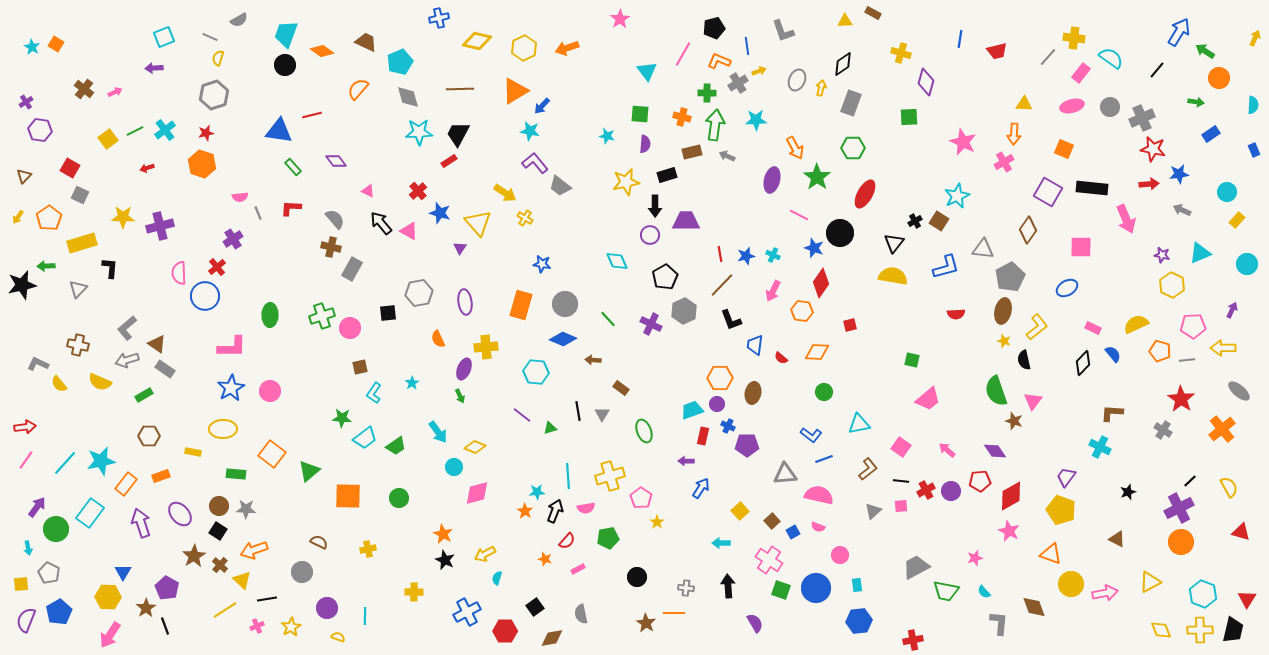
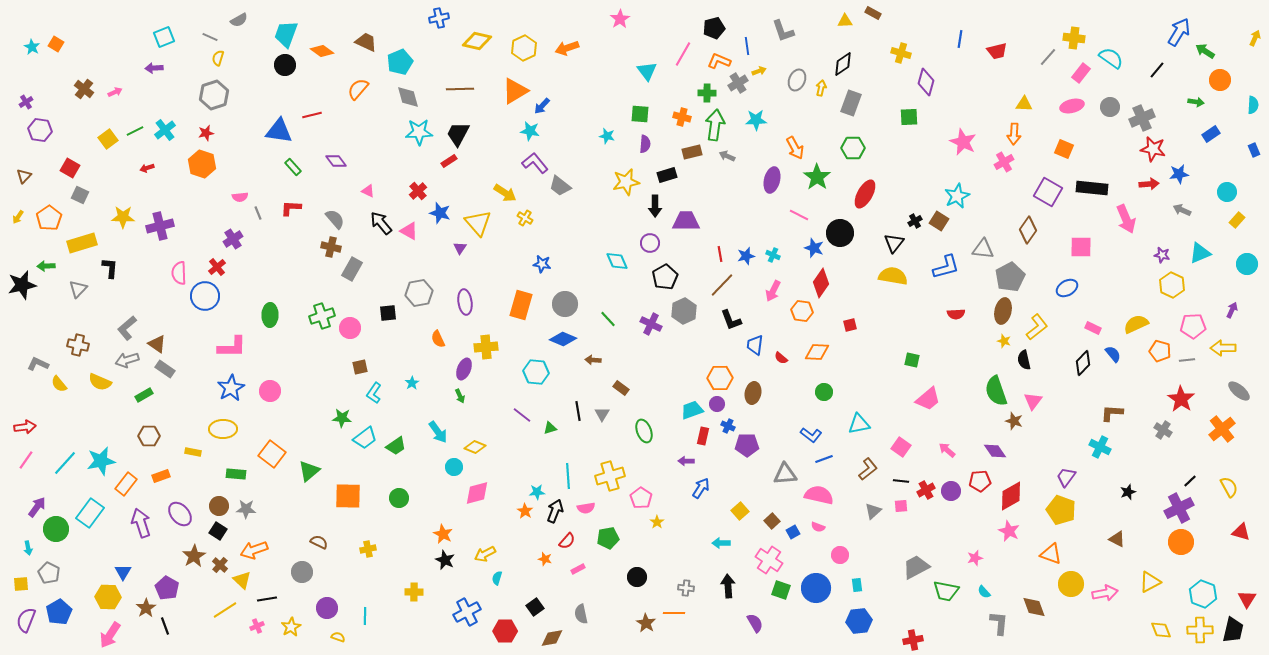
orange circle at (1219, 78): moved 1 px right, 2 px down
purple circle at (650, 235): moved 8 px down
